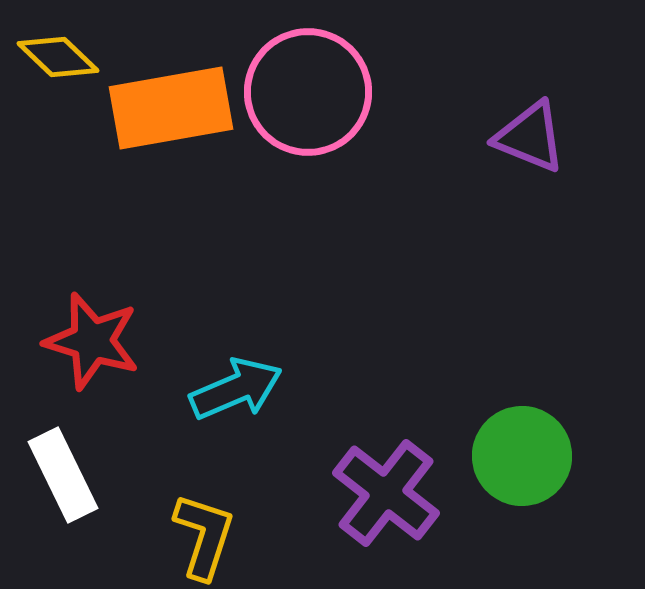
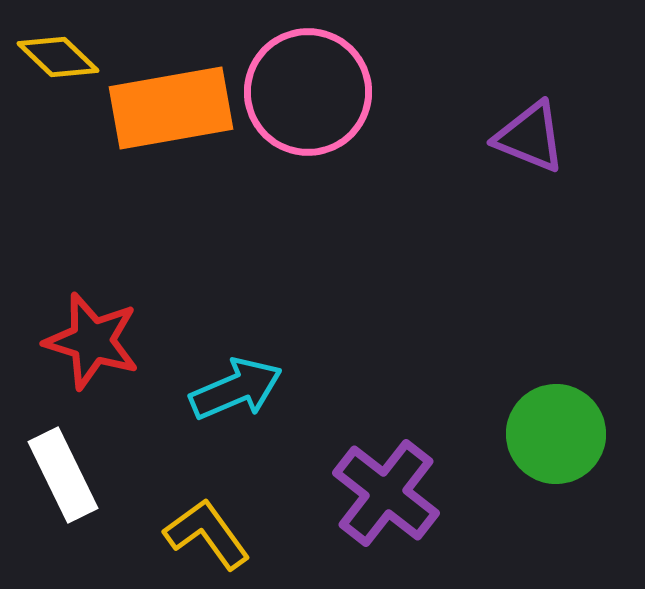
green circle: moved 34 px right, 22 px up
yellow L-shape: moved 3 px right, 2 px up; rotated 54 degrees counterclockwise
